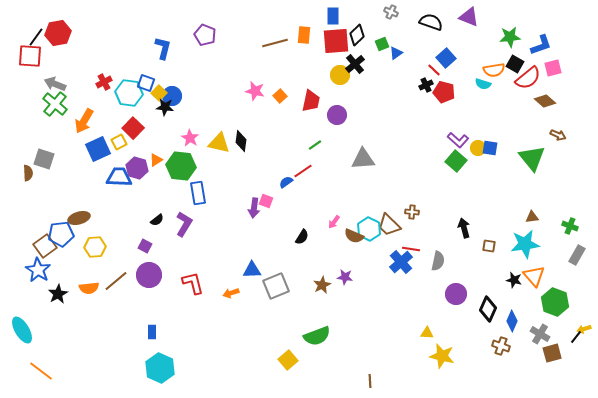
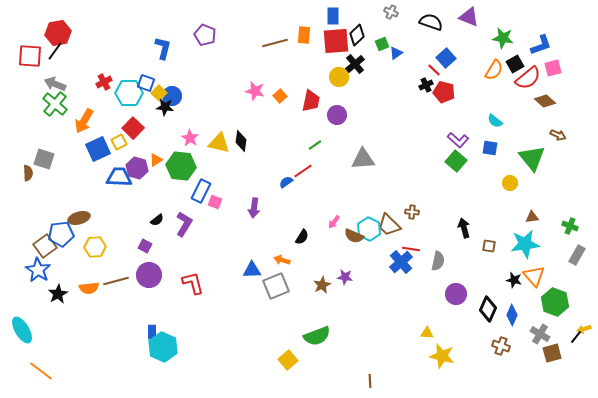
black line at (36, 37): moved 19 px right, 14 px down
green star at (510, 37): moved 7 px left, 1 px down; rotated 15 degrees clockwise
black square at (515, 64): rotated 30 degrees clockwise
orange semicircle at (494, 70): rotated 50 degrees counterclockwise
yellow circle at (340, 75): moved 1 px left, 2 px down
cyan semicircle at (483, 84): moved 12 px right, 37 px down; rotated 21 degrees clockwise
cyan hexagon at (129, 93): rotated 8 degrees counterclockwise
yellow circle at (478, 148): moved 32 px right, 35 px down
blue rectangle at (198, 193): moved 3 px right, 2 px up; rotated 35 degrees clockwise
pink square at (266, 201): moved 51 px left, 1 px down
brown line at (116, 281): rotated 25 degrees clockwise
orange arrow at (231, 293): moved 51 px right, 33 px up; rotated 35 degrees clockwise
blue diamond at (512, 321): moved 6 px up
cyan hexagon at (160, 368): moved 3 px right, 21 px up
